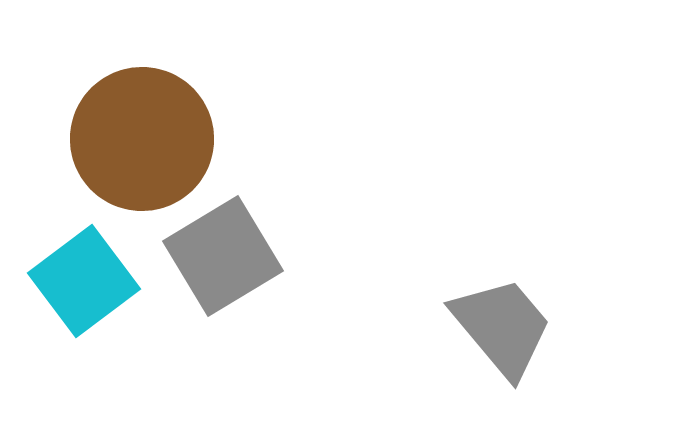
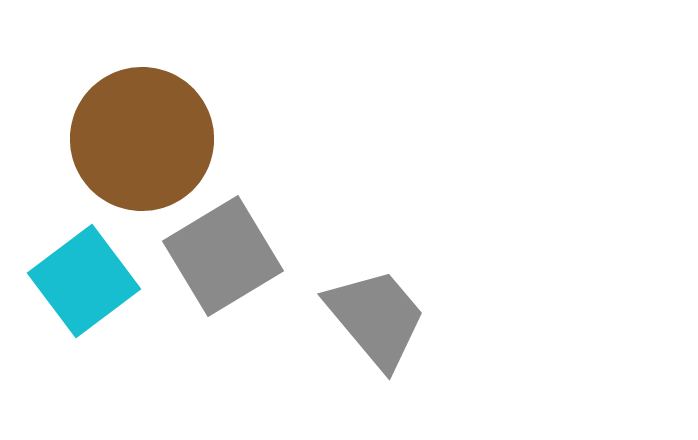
gray trapezoid: moved 126 px left, 9 px up
